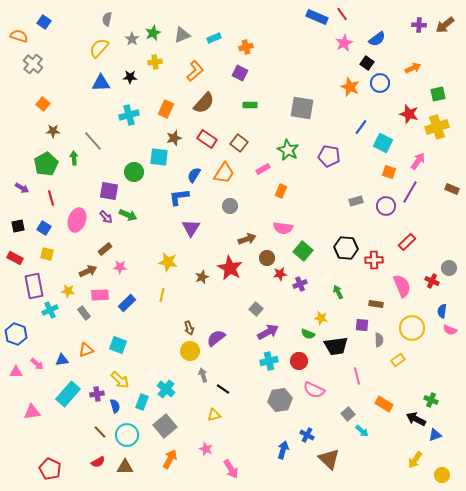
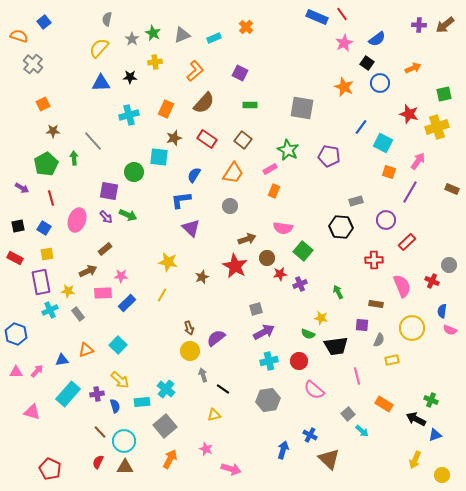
blue square at (44, 22): rotated 16 degrees clockwise
green star at (153, 33): rotated 21 degrees counterclockwise
orange cross at (246, 47): moved 20 px up; rotated 32 degrees counterclockwise
orange star at (350, 87): moved 6 px left
green square at (438, 94): moved 6 px right
orange square at (43, 104): rotated 24 degrees clockwise
brown square at (239, 143): moved 4 px right, 3 px up
pink rectangle at (263, 169): moved 7 px right
orange trapezoid at (224, 173): moved 9 px right
orange rectangle at (281, 191): moved 7 px left
blue L-shape at (179, 197): moved 2 px right, 3 px down
purple circle at (386, 206): moved 14 px down
purple triangle at (191, 228): rotated 18 degrees counterclockwise
black hexagon at (346, 248): moved 5 px left, 21 px up
yellow square at (47, 254): rotated 24 degrees counterclockwise
pink star at (120, 267): moved 1 px right, 9 px down
red star at (230, 268): moved 5 px right, 2 px up
gray circle at (449, 268): moved 3 px up
purple rectangle at (34, 286): moved 7 px right, 4 px up
pink rectangle at (100, 295): moved 3 px right, 2 px up
yellow line at (162, 295): rotated 16 degrees clockwise
gray square at (256, 309): rotated 32 degrees clockwise
gray rectangle at (84, 313): moved 6 px left, 1 px down
purple arrow at (268, 332): moved 4 px left
gray semicircle at (379, 340): rotated 24 degrees clockwise
cyan square at (118, 345): rotated 24 degrees clockwise
yellow rectangle at (398, 360): moved 6 px left; rotated 24 degrees clockwise
pink arrow at (37, 364): moved 7 px down; rotated 88 degrees counterclockwise
pink semicircle at (314, 390): rotated 15 degrees clockwise
gray hexagon at (280, 400): moved 12 px left
cyan rectangle at (142, 402): rotated 63 degrees clockwise
pink triangle at (32, 412): rotated 24 degrees clockwise
cyan circle at (127, 435): moved 3 px left, 6 px down
blue cross at (307, 435): moved 3 px right
yellow arrow at (415, 460): rotated 12 degrees counterclockwise
red semicircle at (98, 462): rotated 144 degrees clockwise
pink arrow at (231, 469): rotated 42 degrees counterclockwise
